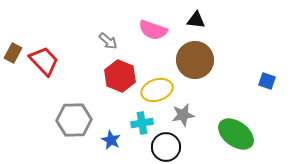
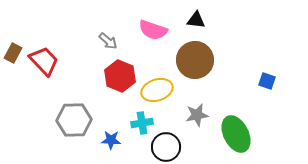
gray star: moved 14 px right
green ellipse: rotated 27 degrees clockwise
blue star: rotated 24 degrees counterclockwise
